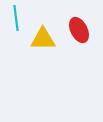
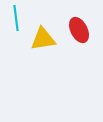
yellow triangle: rotated 8 degrees counterclockwise
